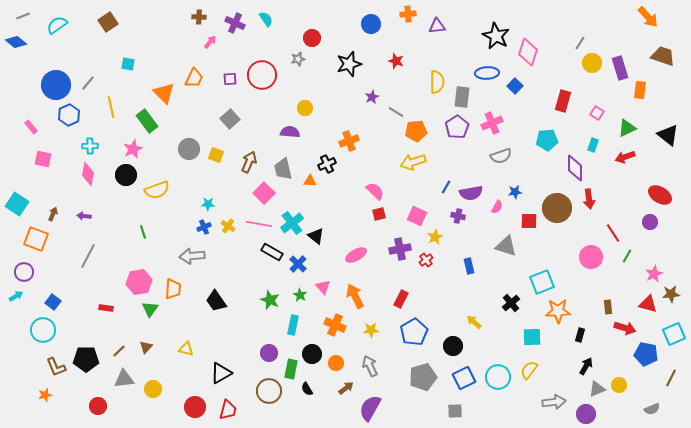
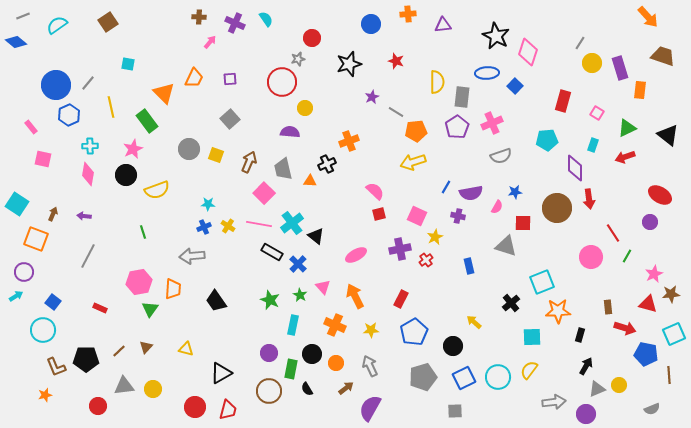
purple triangle at (437, 26): moved 6 px right, 1 px up
red circle at (262, 75): moved 20 px right, 7 px down
red square at (529, 221): moved 6 px left, 2 px down
red rectangle at (106, 308): moved 6 px left; rotated 16 degrees clockwise
brown line at (671, 378): moved 2 px left, 3 px up; rotated 30 degrees counterclockwise
gray triangle at (124, 379): moved 7 px down
